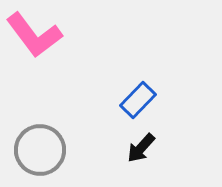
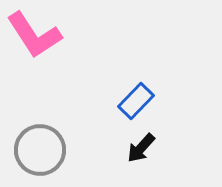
pink L-shape: rotated 4 degrees clockwise
blue rectangle: moved 2 px left, 1 px down
